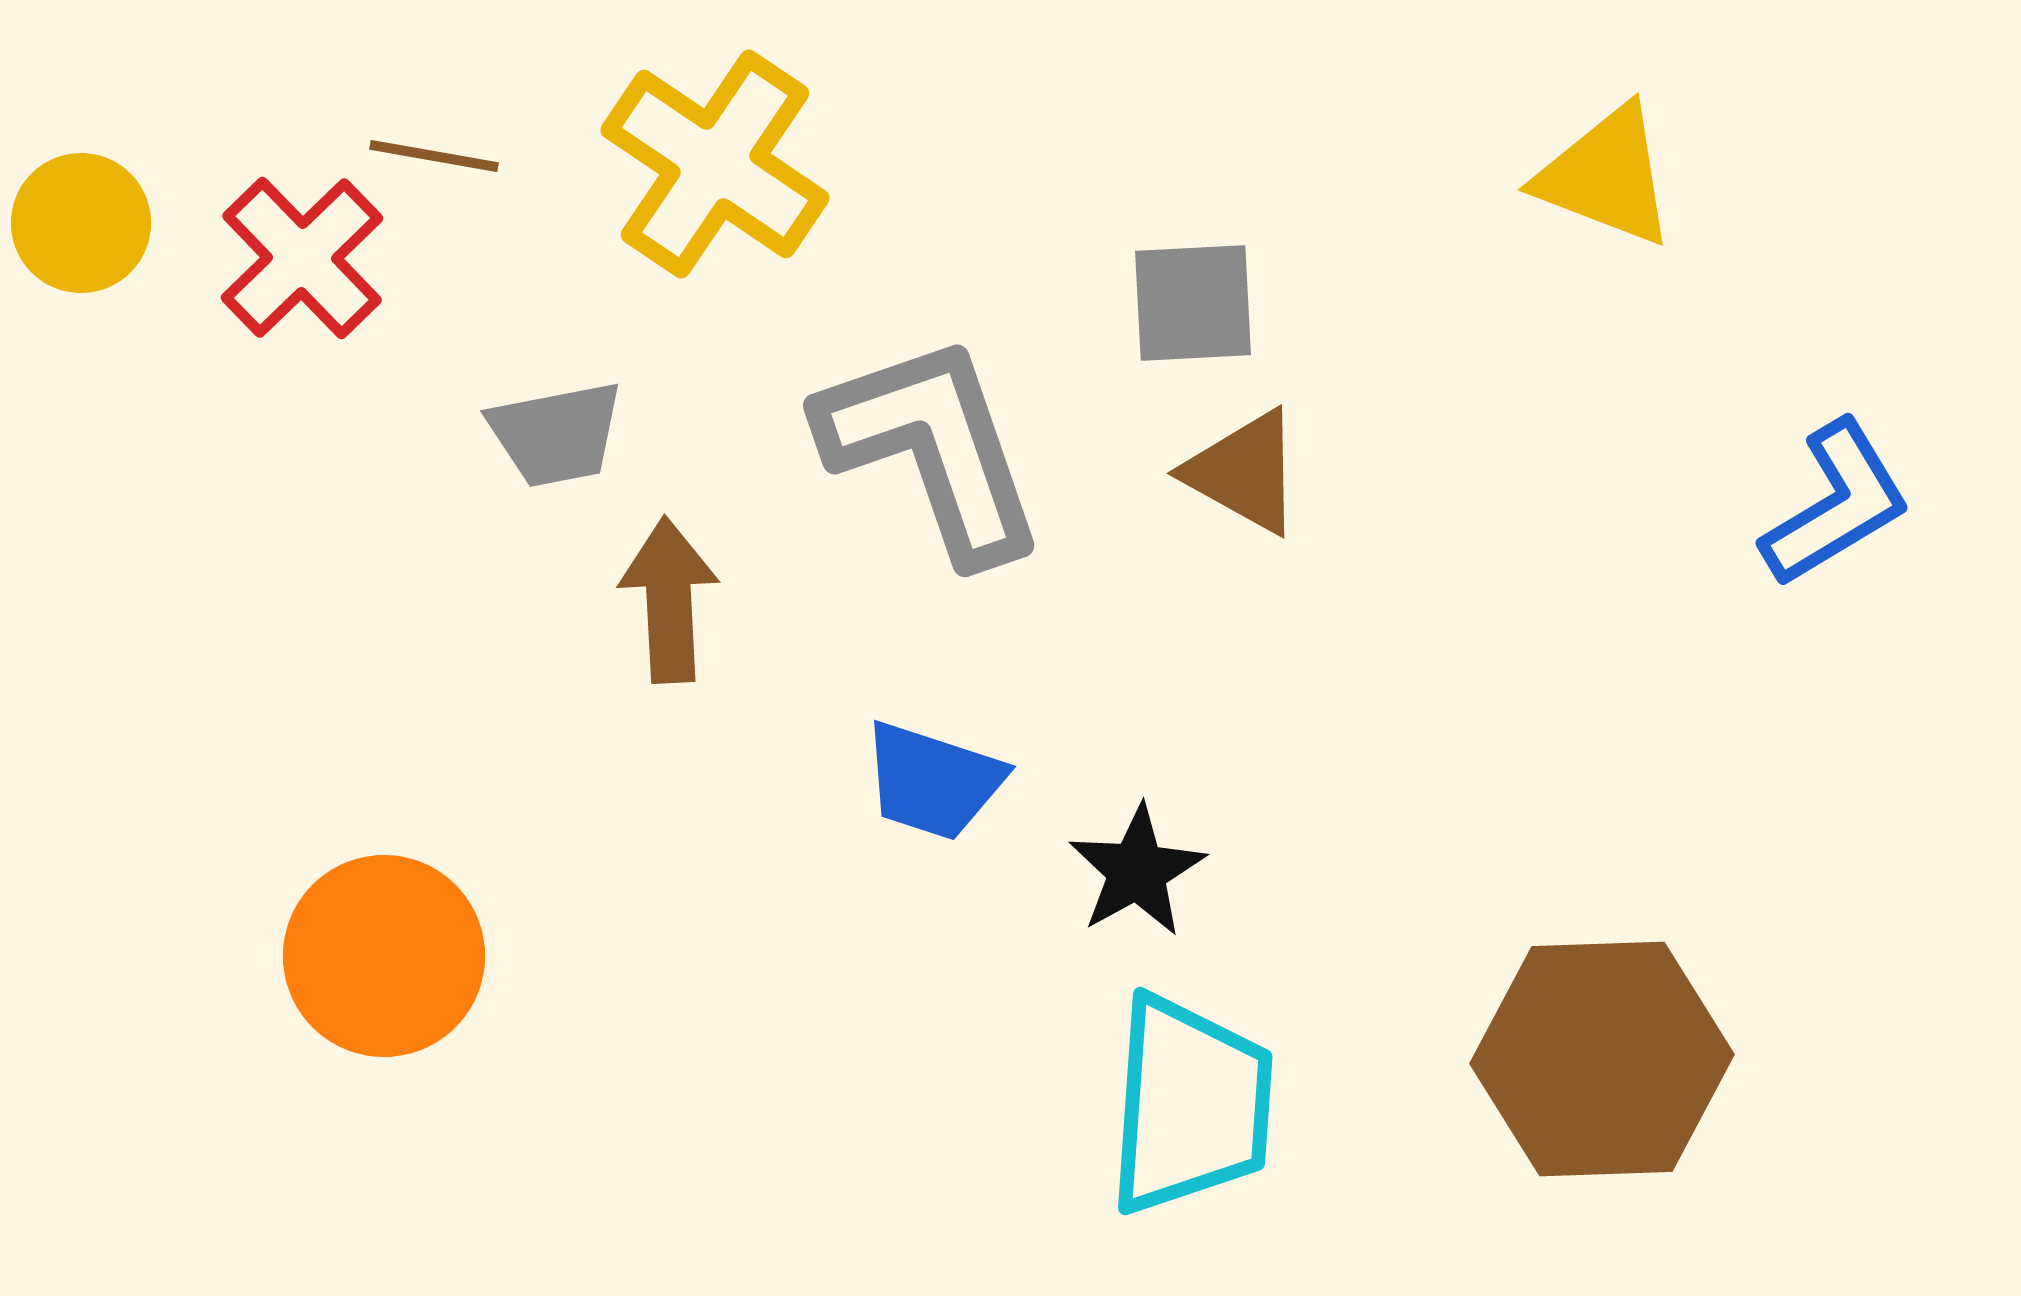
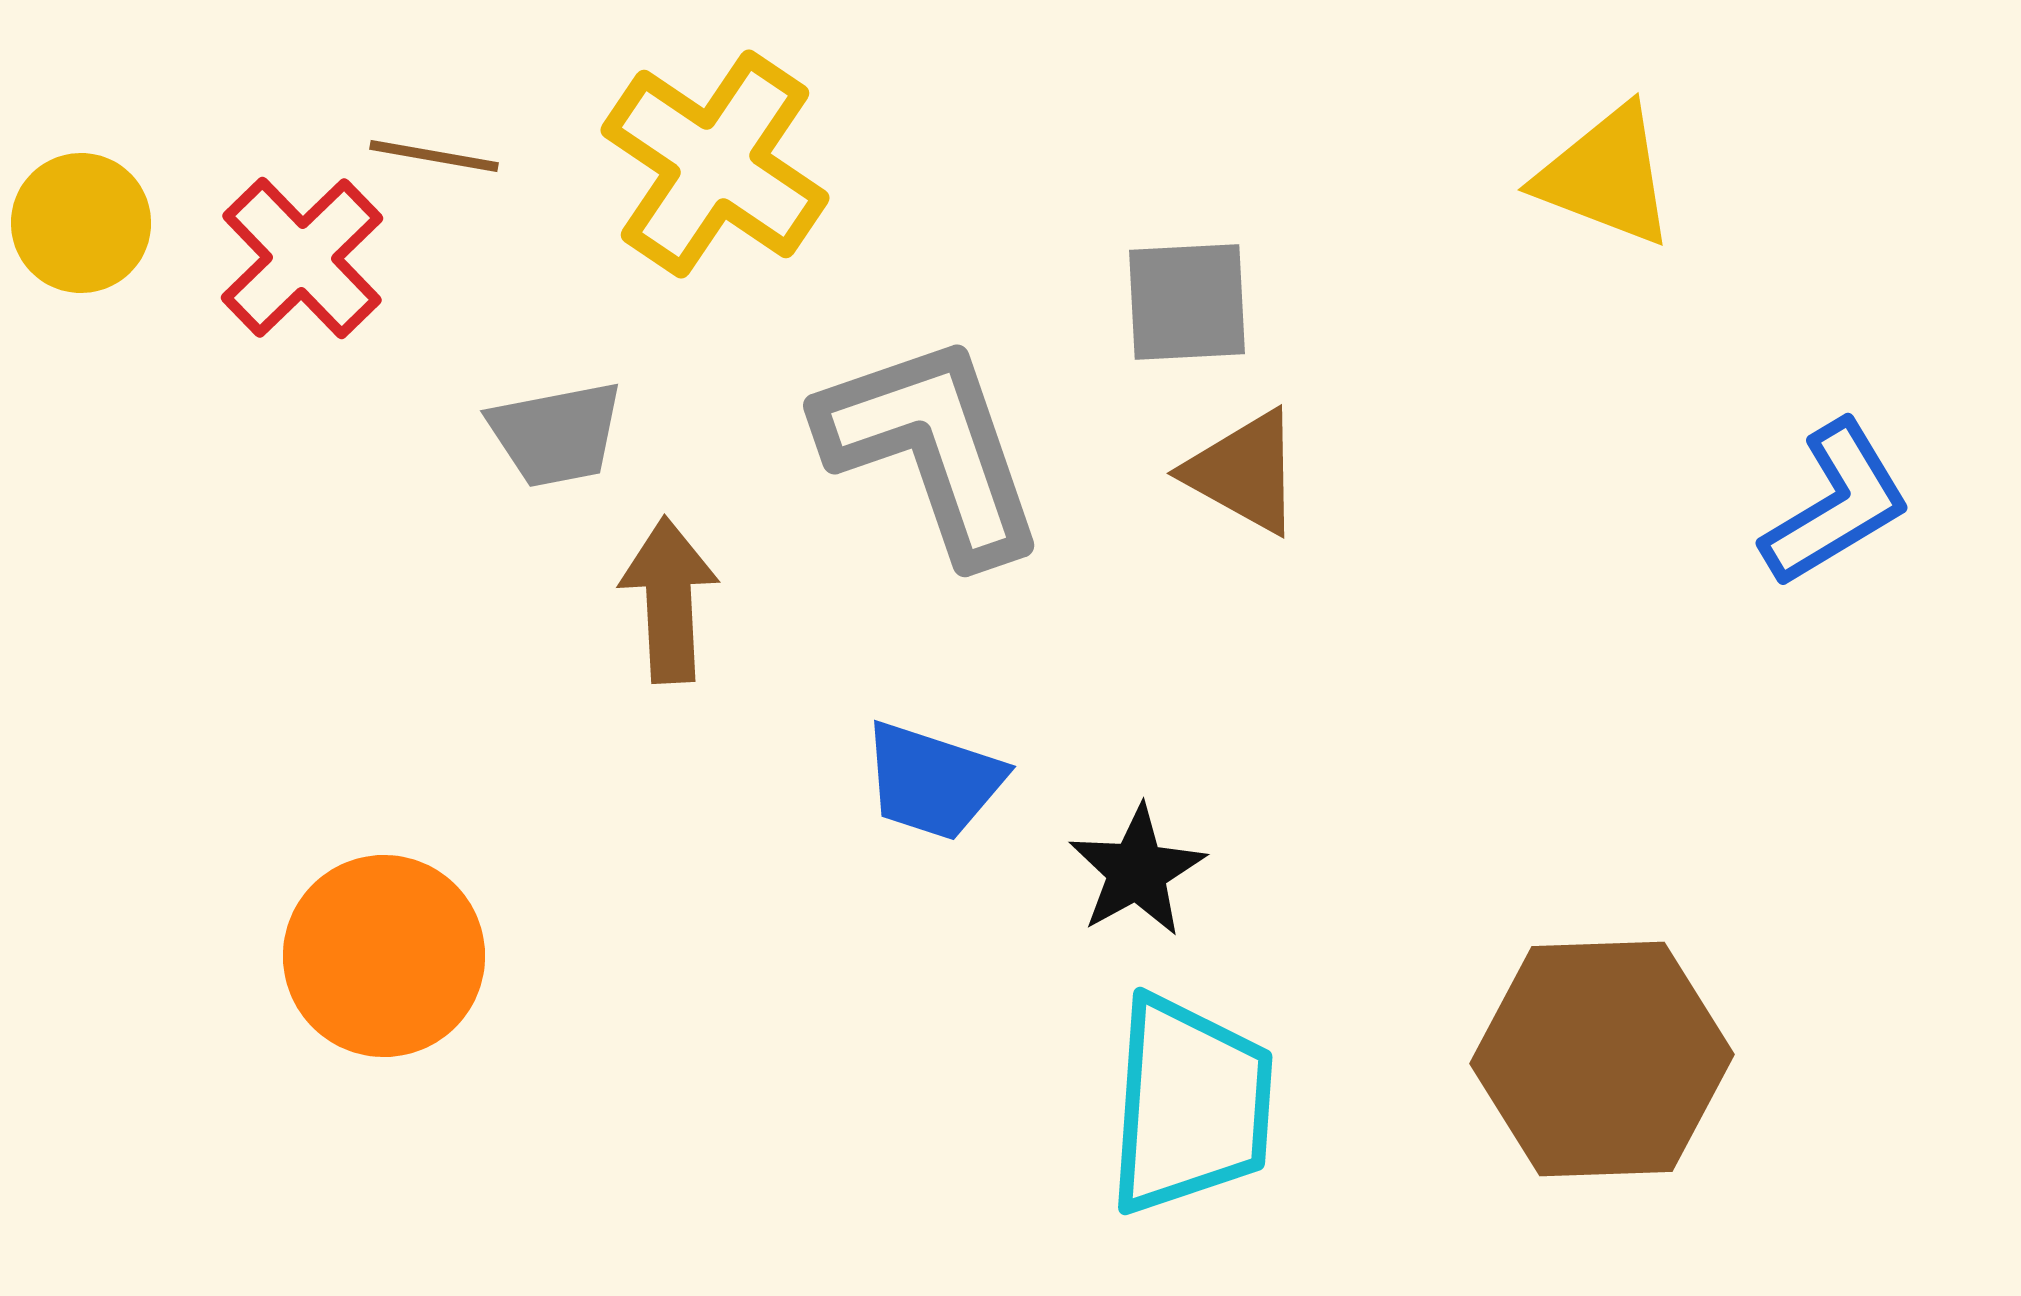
gray square: moved 6 px left, 1 px up
